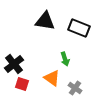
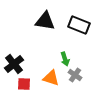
black rectangle: moved 3 px up
orange triangle: moved 1 px left; rotated 18 degrees counterclockwise
red square: moved 2 px right; rotated 16 degrees counterclockwise
gray cross: moved 13 px up
